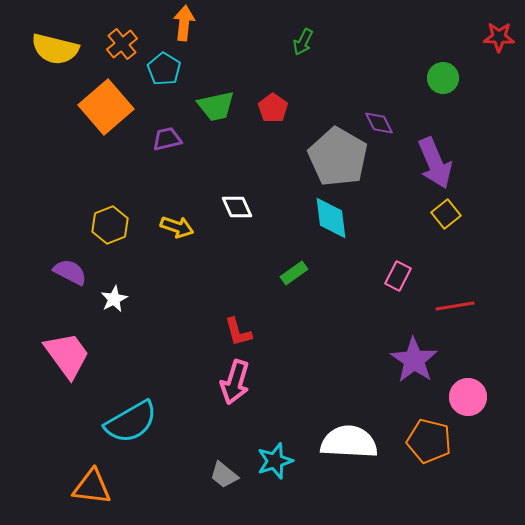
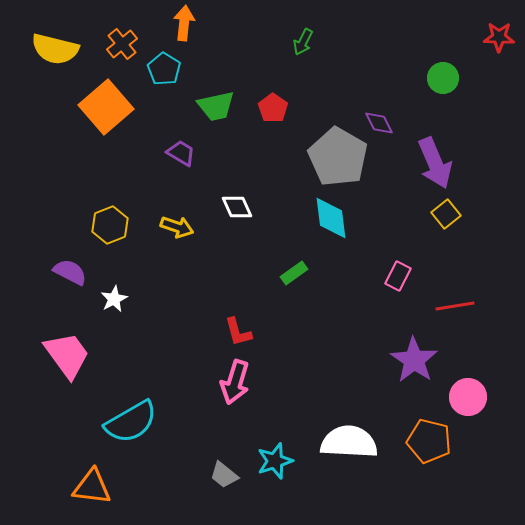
purple trapezoid: moved 14 px right, 14 px down; rotated 44 degrees clockwise
